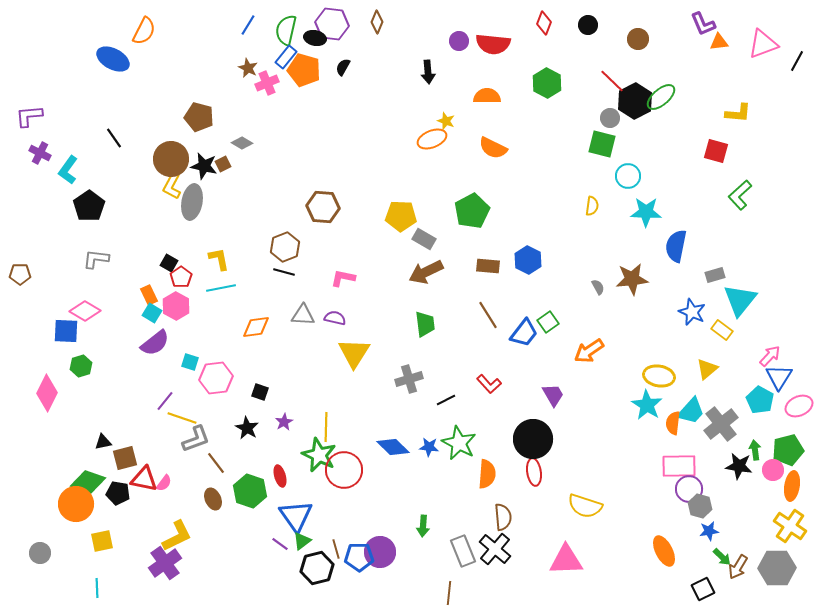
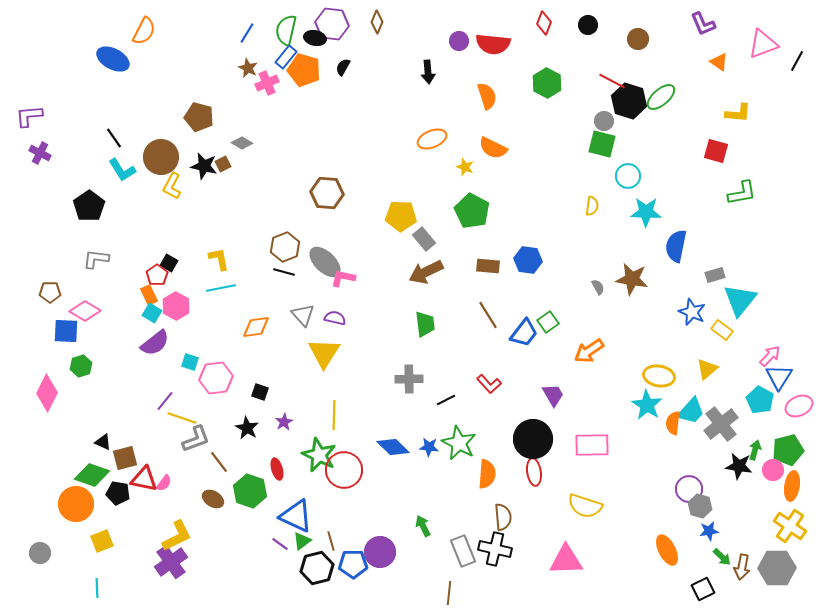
blue line at (248, 25): moved 1 px left, 8 px down
orange triangle at (719, 42): moved 20 px down; rotated 42 degrees clockwise
red line at (612, 81): rotated 16 degrees counterclockwise
orange semicircle at (487, 96): rotated 72 degrees clockwise
black hexagon at (635, 101): moved 6 px left; rotated 16 degrees counterclockwise
gray circle at (610, 118): moved 6 px left, 3 px down
yellow star at (446, 121): moved 19 px right, 46 px down
brown circle at (171, 159): moved 10 px left, 2 px up
cyan L-shape at (68, 170): moved 54 px right; rotated 68 degrees counterclockwise
green L-shape at (740, 195): moved 2 px right, 2 px up; rotated 148 degrees counterclockwise
gray ellipse at (192, 202): moved 133 px right, 60 px down; rotated 56 degrees counterclockwise
brown hexagon at (323, 207): moved 4 px right, 14 px up
green pentagon at (472, 211): rotated 16 degrees counterclockwise
gray rectangle at (424, 239): rotated 20 degrees clockwise
blue hexagon at (528, 260): rotated 20 degrees counterclockwise
brown pentagon at (20, 274): moved 30 px right, 18 px down
red pentagon at (181, 277): moved 24 px left, 2 px up
brown star at (632, 279): rotated 16 degrees clockwise
gray triangle at (303, 315): rotated 45 degrees clockwise
yellow triangle at (354, 353): moved 30 px left
gray cross at (409, 379): rotated 16 degrees clockwise
yellow line at (326, 427): moved 8 px right, 12 px up
black triangle at (103, 442): rotated 36 degrees clockwise
green arrow at (755, 450): rotated 24 degrees clockwise
brown line at (216, 463): moved 3 px right, 1 px up
pink rectangle at (679, 466): moved 87 px left, 21 px up
red ellipse at (280, 476): moved 3 px left, 7 px up
green diamond at (88, 482): moved 4 px right, 7 px up
brown ellipse at (213, 499): rotated 35 degrees counterclockwise
blue triangle at (296, 516): rotated 30 degrees counterclockwise
green arrow at (423, 526): rotated 150 degrees clockwise
yellow square at (102, 541): rotated 10 degrees counterclockwise
brown line at (336, 549): moved 5 px left, 8 px up
black cross at (495, 549): rotated 28 degrees counterclockwise
orange ellipse at (664, 551): moved 3 px right, 1 px up
blue pentagon at (359, 557): moved 6 px left, 7 px down
purple cross at (165, 563): moved 6 px right, 1 px up
brown arrow at (738, 567): moved 4 px right; rotated 20 degrees counterclockwise
